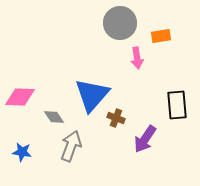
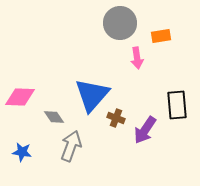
purple arrow: moved 9 px up
